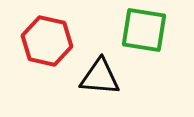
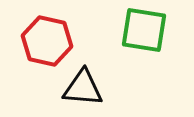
black triangle: moved 17 px left, 11 px down
